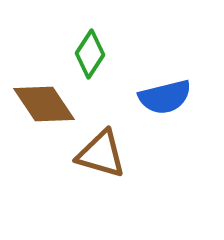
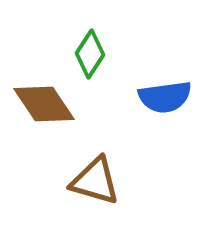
blue semicircle: rotated 6 degrees clockwise
brown triangle: moved 6 px left, 27 px down
